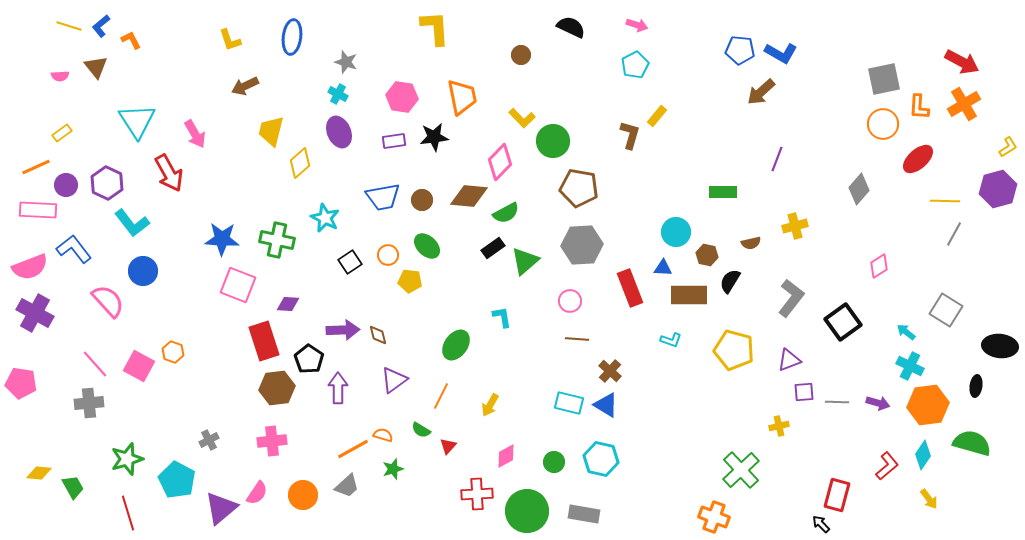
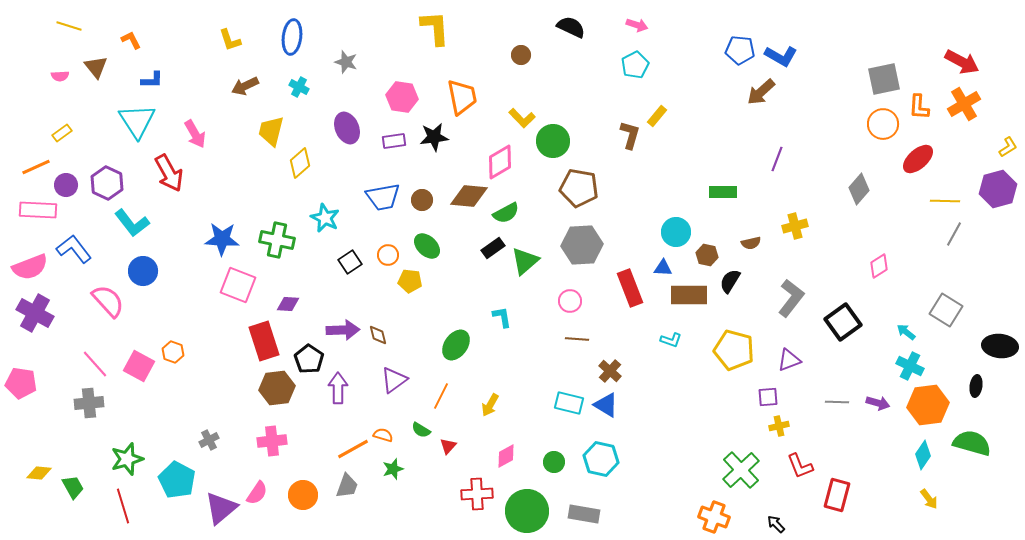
blue L-shape at (101, 26): moved 51 px right, 54 px down; rotated 140 degrees counterclockwise
blue L-shape at (781, 53): moved 3 px down
cyan cross at (338, 94): moved 39 px left, 7 px up
purple ellipse at (339, 132): moved 8 px right, 4 px up
pink diamond at (500, 162): rotated 15 degrees clockwise
purple square at (804, 392): moved 36 px left, 5 px down
red L-shape at (887, 466): moved 87 px left; rotated 108 degrees clockwise
gray trapezoid at (347, 486): rotated 28 degrees counterclockwise
red line at (128, 513): moved 5 px left, 7 px up
black arrow at (821, 524): moved 45 px left
